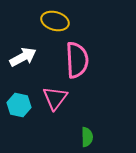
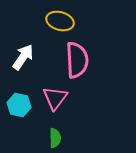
yellow ellipse: moved 5 px right
white arrow: rotated 28 degrees counterclockwise
green semicircle: moved 32 px left, 1 px down
